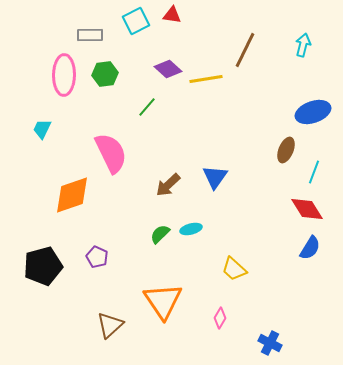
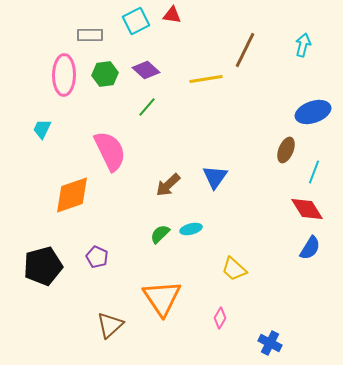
purple diamond: moved 22 px left, 1 px down
pink semicircle: moved 1 px left, 2 px up
orange triangle: moved 1 px left, 3 px up
